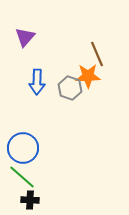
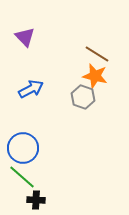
purple triangle: rotated 25 degrees counterclockwise
brown line: rotated 35 degrees counterclockwise
orange star: moved 7 px right; rotated 15 degrees clockwise
blue arrow: moved 6 px left, 7 px down; rotated 120 degrees counterclockwise
gray hexagon: moved 13 px right, 9 px down
black cross: moved 6 px right
